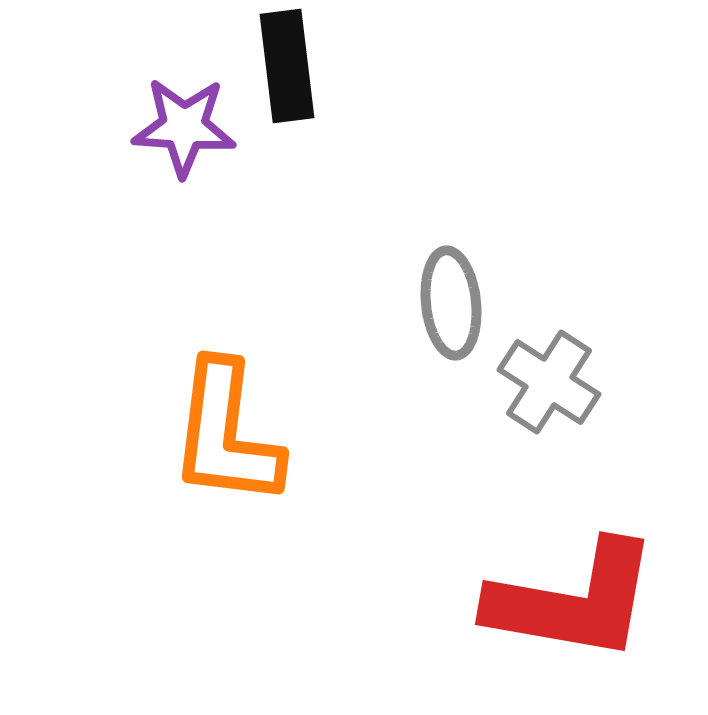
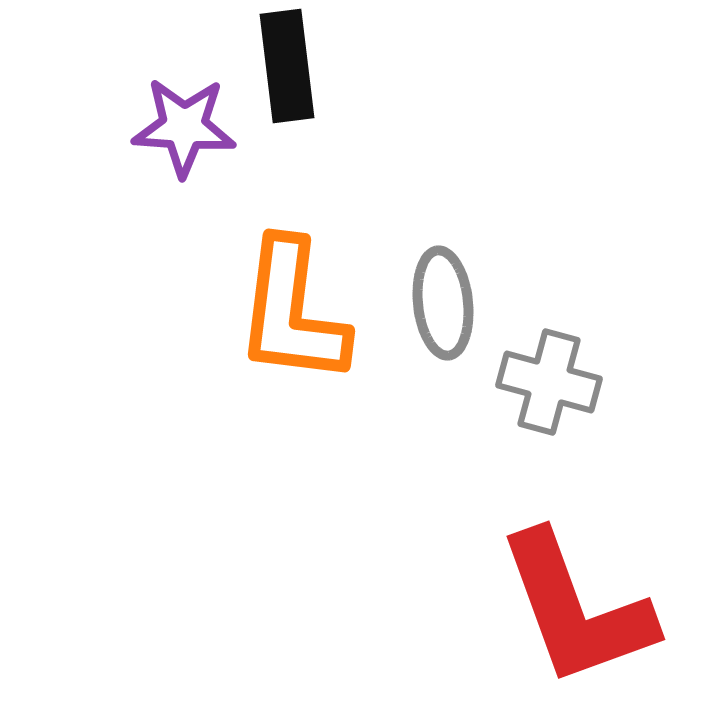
gray ellipse: moved 8 px left
gray cross: rotated 18 degrees counterclockwise
orange L-shape: moved 66 px right, 122 px up
red L-shape: moved 3 px right, 8 px down; rotated 60 degrees clockwise
